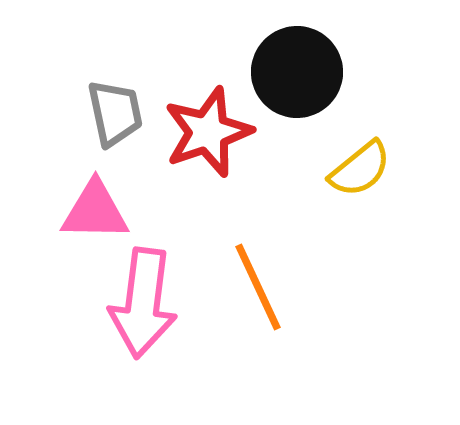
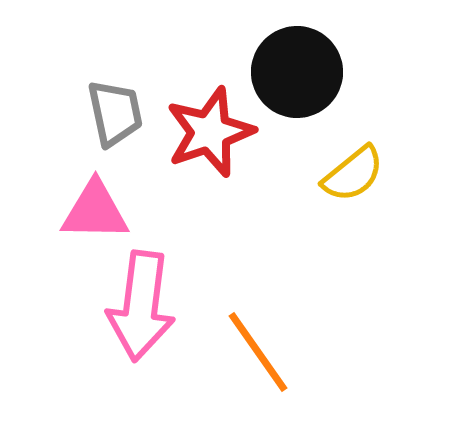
red star: moved 2 px right
yellow semicircle: moved 7 px left, 5 px down
orange line: moved 65 px down; rotated 10 degrees counterclockwise
pink arrow: moved 2 px left, 3 px down
